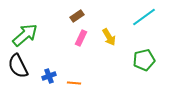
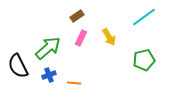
green arrow: moved 23 px right, 13 px down
blue cross: moved 1 px up
